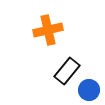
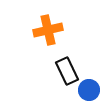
black rectangle: rotated 64 degrees counterclockwise
